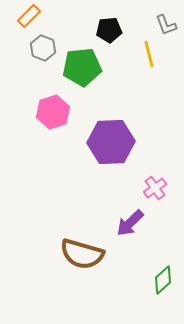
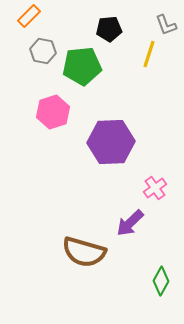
black pentagon: moved 1 px up
gray hexagon: moved 3 px down; rotated 10 degrees counterclockwise
yellow line: rotated 32 degrees clockwise
green pentagon: moved 1 px up
brown semicircle: moved 2 px right, 2 px up
green diamond: moved 2 px left, 1 px down; rotated 20 degrees counterclockwise
